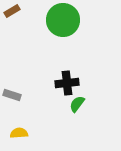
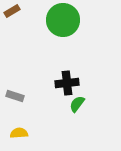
gray rectangle: moved 3 px right, 1 px down
